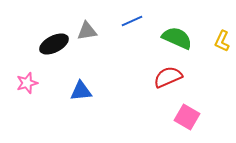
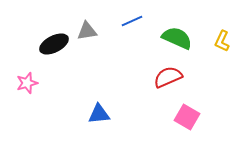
blue triangle: moved 18 px right, 23 px down
